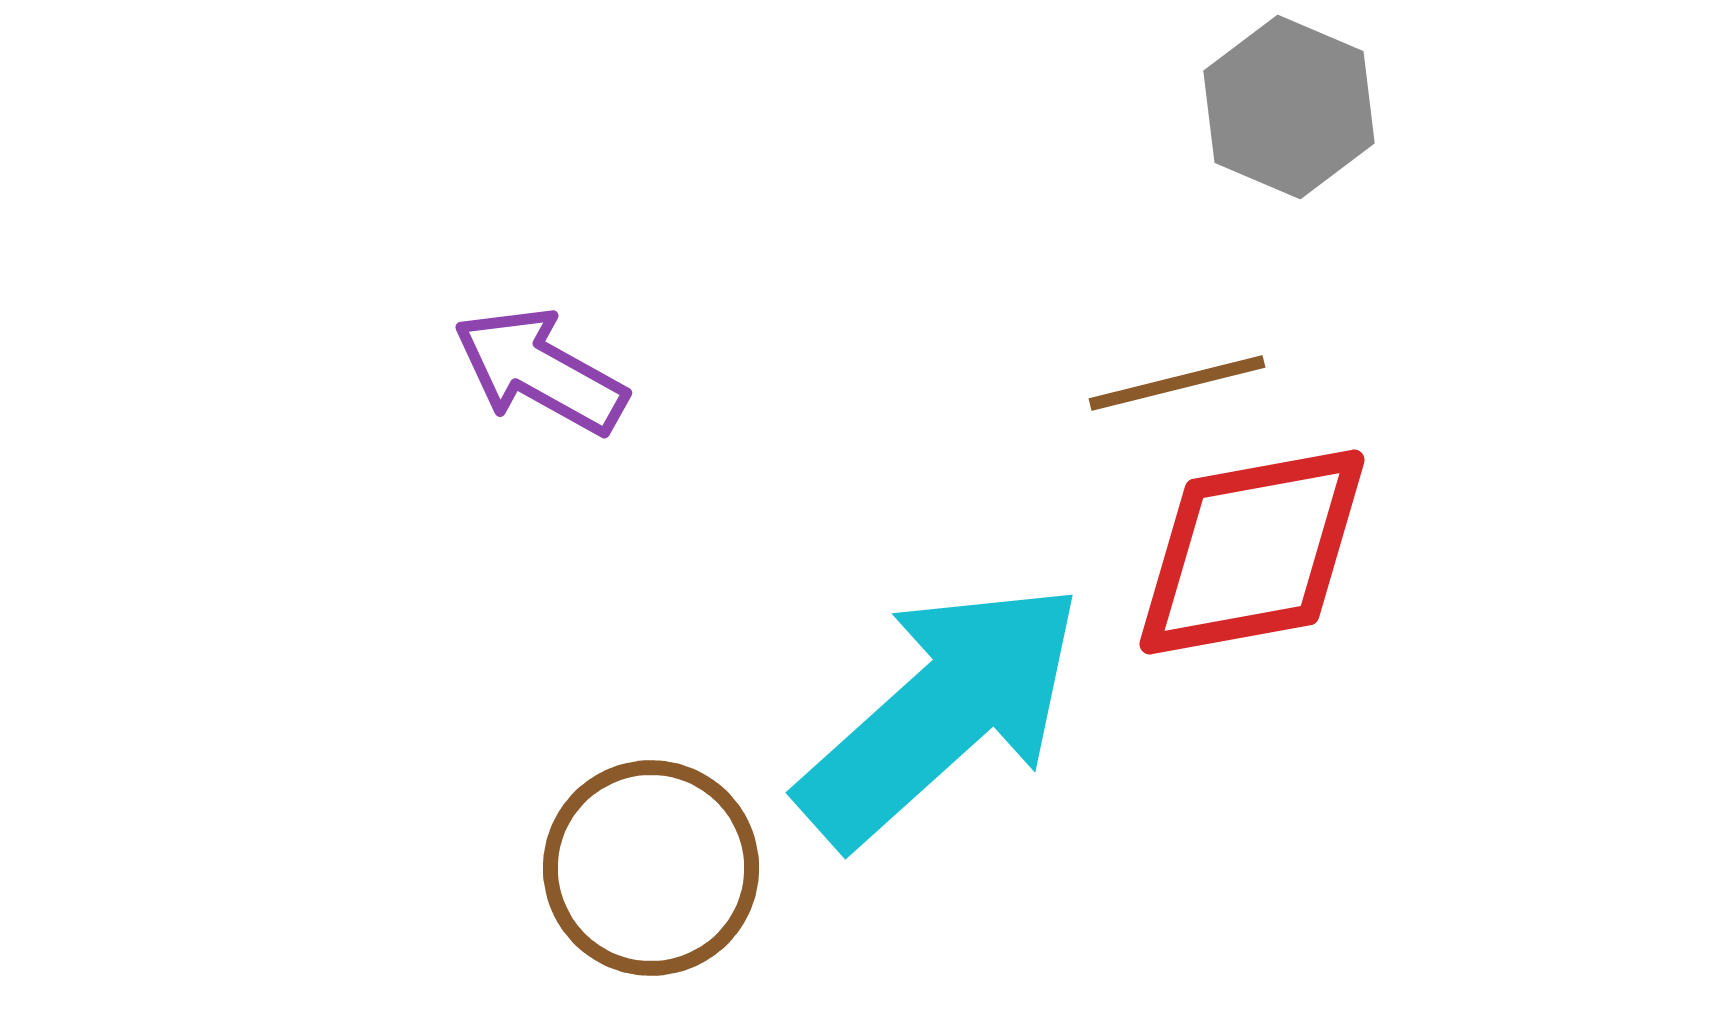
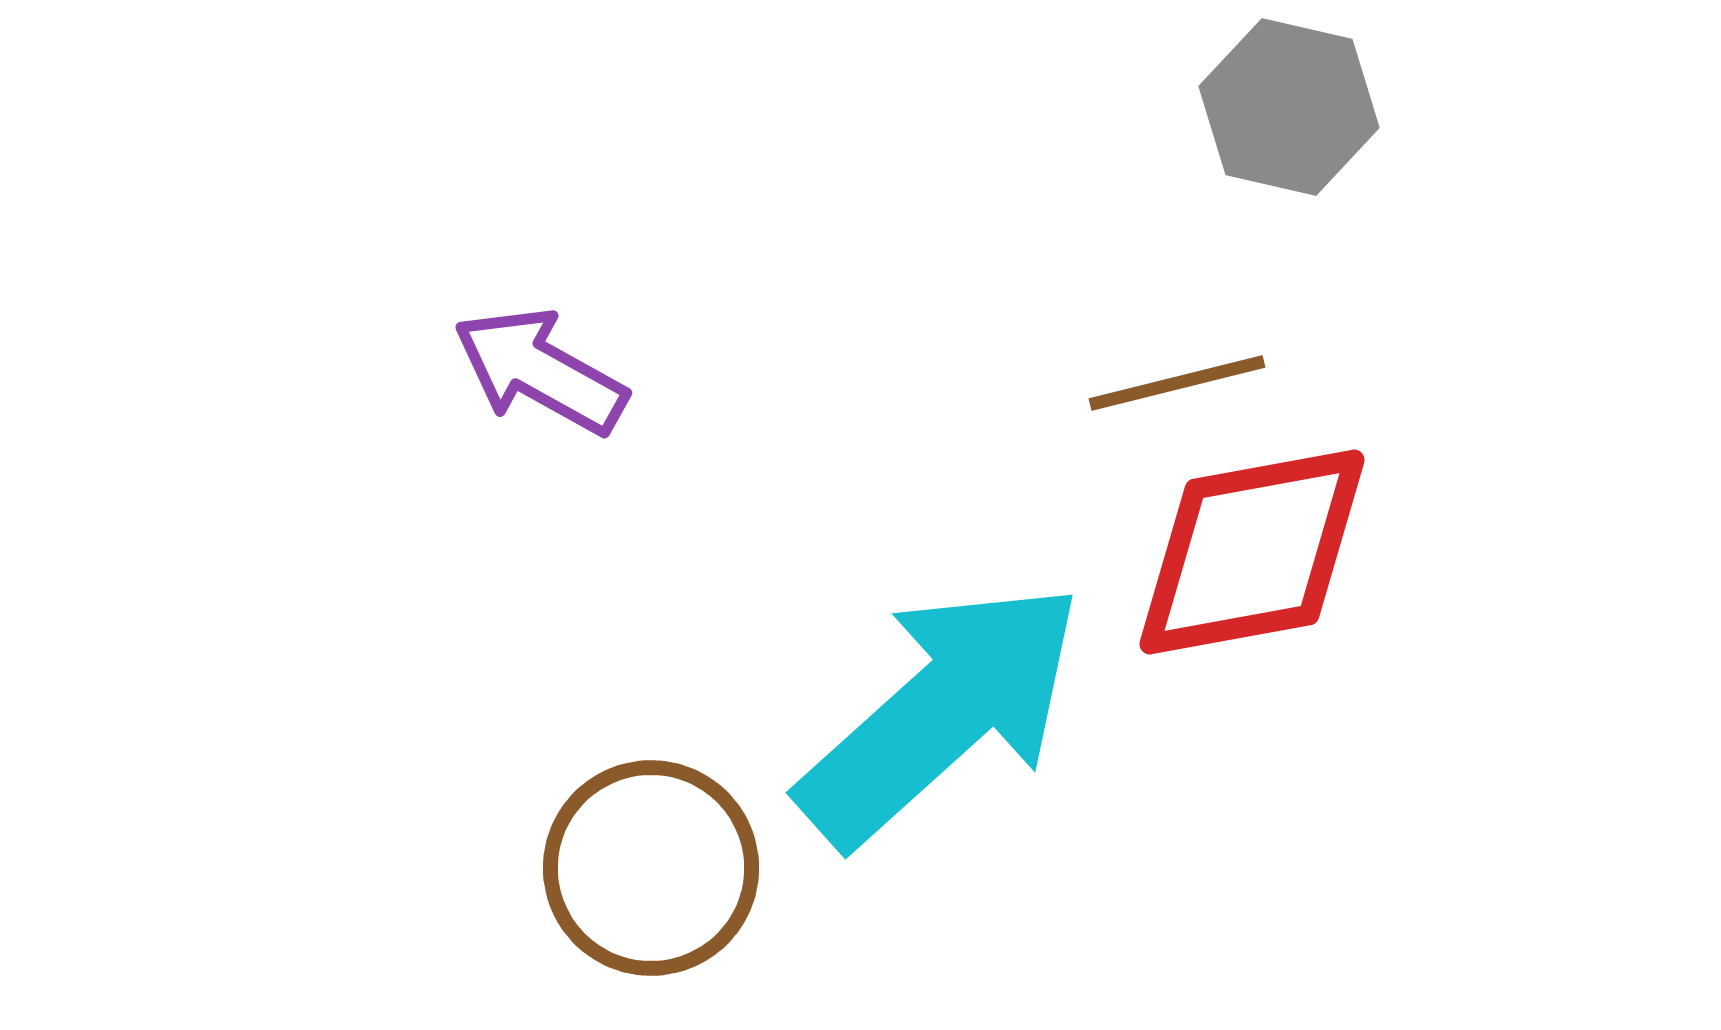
gray hexagon: rotated 10 degrees counterclockwise
